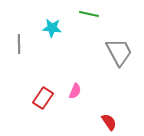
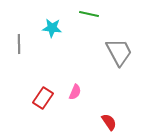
pink semicircle: moved 1 px down
